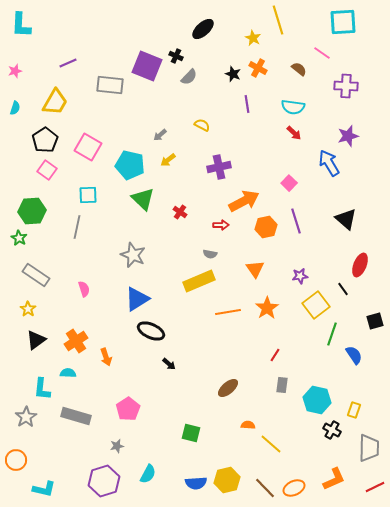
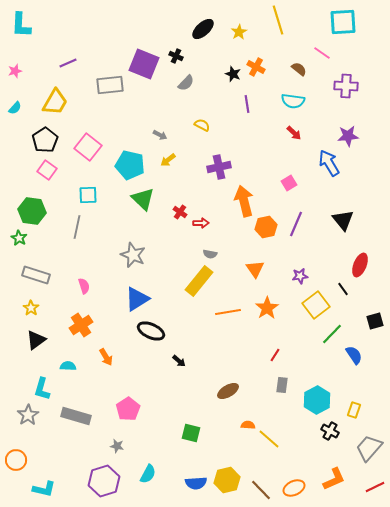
yellow star at (253, 38): moved 14 px left, 6 px up; rotated 14 degrees clockwise
purple square at (147, 66): moved 3 px left, 2 px up
orange cross at (258, 68): moved 2 px left, 1 px up
gray semicircle at (189, 77): moved 3 px left, 6 px down
gray rectangle at (110, 85): rotated 12 degrees counterclockwise
cyan semicircle at (293, 107): moved 6 px up
cyan semicircle at (15, 108): rotated 24 degrees clockwise
gray arrow at (160, 135): rotated 112 degrees counterclockwise
purple star at (348, 136): rotated 10 degrees clockwise
pink square at (88, 147): rotated 8 degrees clockwise
pink square at (289, 183): rotated 14 degrees clockwise
orange arrow at (244, 201): rotated 76 degrees counterclockwise
green hexagon at (32, 211): rotated 12 degrees clockwise
black triangle at (346, 219): moved 3 px left, 1 px down; rotated 10 degrees clockwise
purple line at (296, 221): moved 3 px down; rotated 40 degrees clockwise
red arrow at (221, 225): moved 20 px left, 2 px up
gray rectangle at (36, 275): rotated 16 degrees counterclockwise
yellow rectangle at (199, 281): rotated 28 degrees counterclockwise
pink semicircle at (84, 289): moved 3 px up
yellow star at (28, 309): moved 3 px right, 1 px up
green line at (332, 334): rotated 25 degrees clockwise
orange cross at (76, 341): moved 5 px right, 16 px up
orange arrow at (106, 357): rotated 12 degrees counterclockwise
black arrow at (169, 364): moved 10 px right, 3 px up
cyan semicircle at (68, 373): moved 7 px up
brown ellipse at (228, 388): moved 3 px down; rotated 10 degrees clockwise
cyan L-shape at (42, 389): rotated 10 degrees clockwise
cyan hexagon at (317, 400): rotated 20 degrees clockwise
gray star at (26, 417): moved 2 px right, 2 px up
black cross at (332, 430): moved 2 px left, 1 px down
yellow line at (271, 444): moved 2 px left, 5 px up
gray star at (117, 446): rotated 24 degrees clockwise
gray trapezoid at (369, 448): rotated 140 degrees counterclockwise
brown line at (265, 488): moved 4 px left, 2 px down
